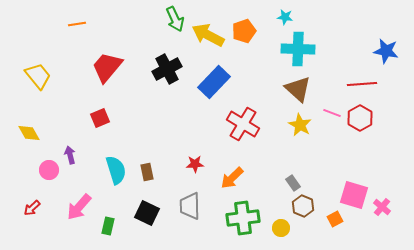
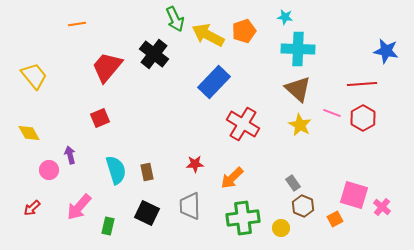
black cross: moved 13 px left, 15 px up; rotated 24 degrees counterclockwise
yellow trapezoid: moved 4 px left
red hexagon: moved 3 px right
